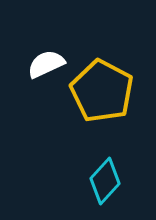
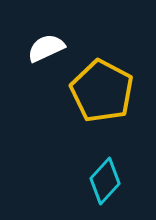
white semicircle: moved 16 px up
